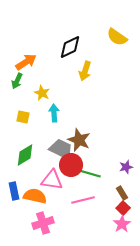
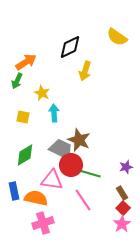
orange semicircle: moved 1 px right, 2 px down
pink line: rotated 70 degrees clockwise
